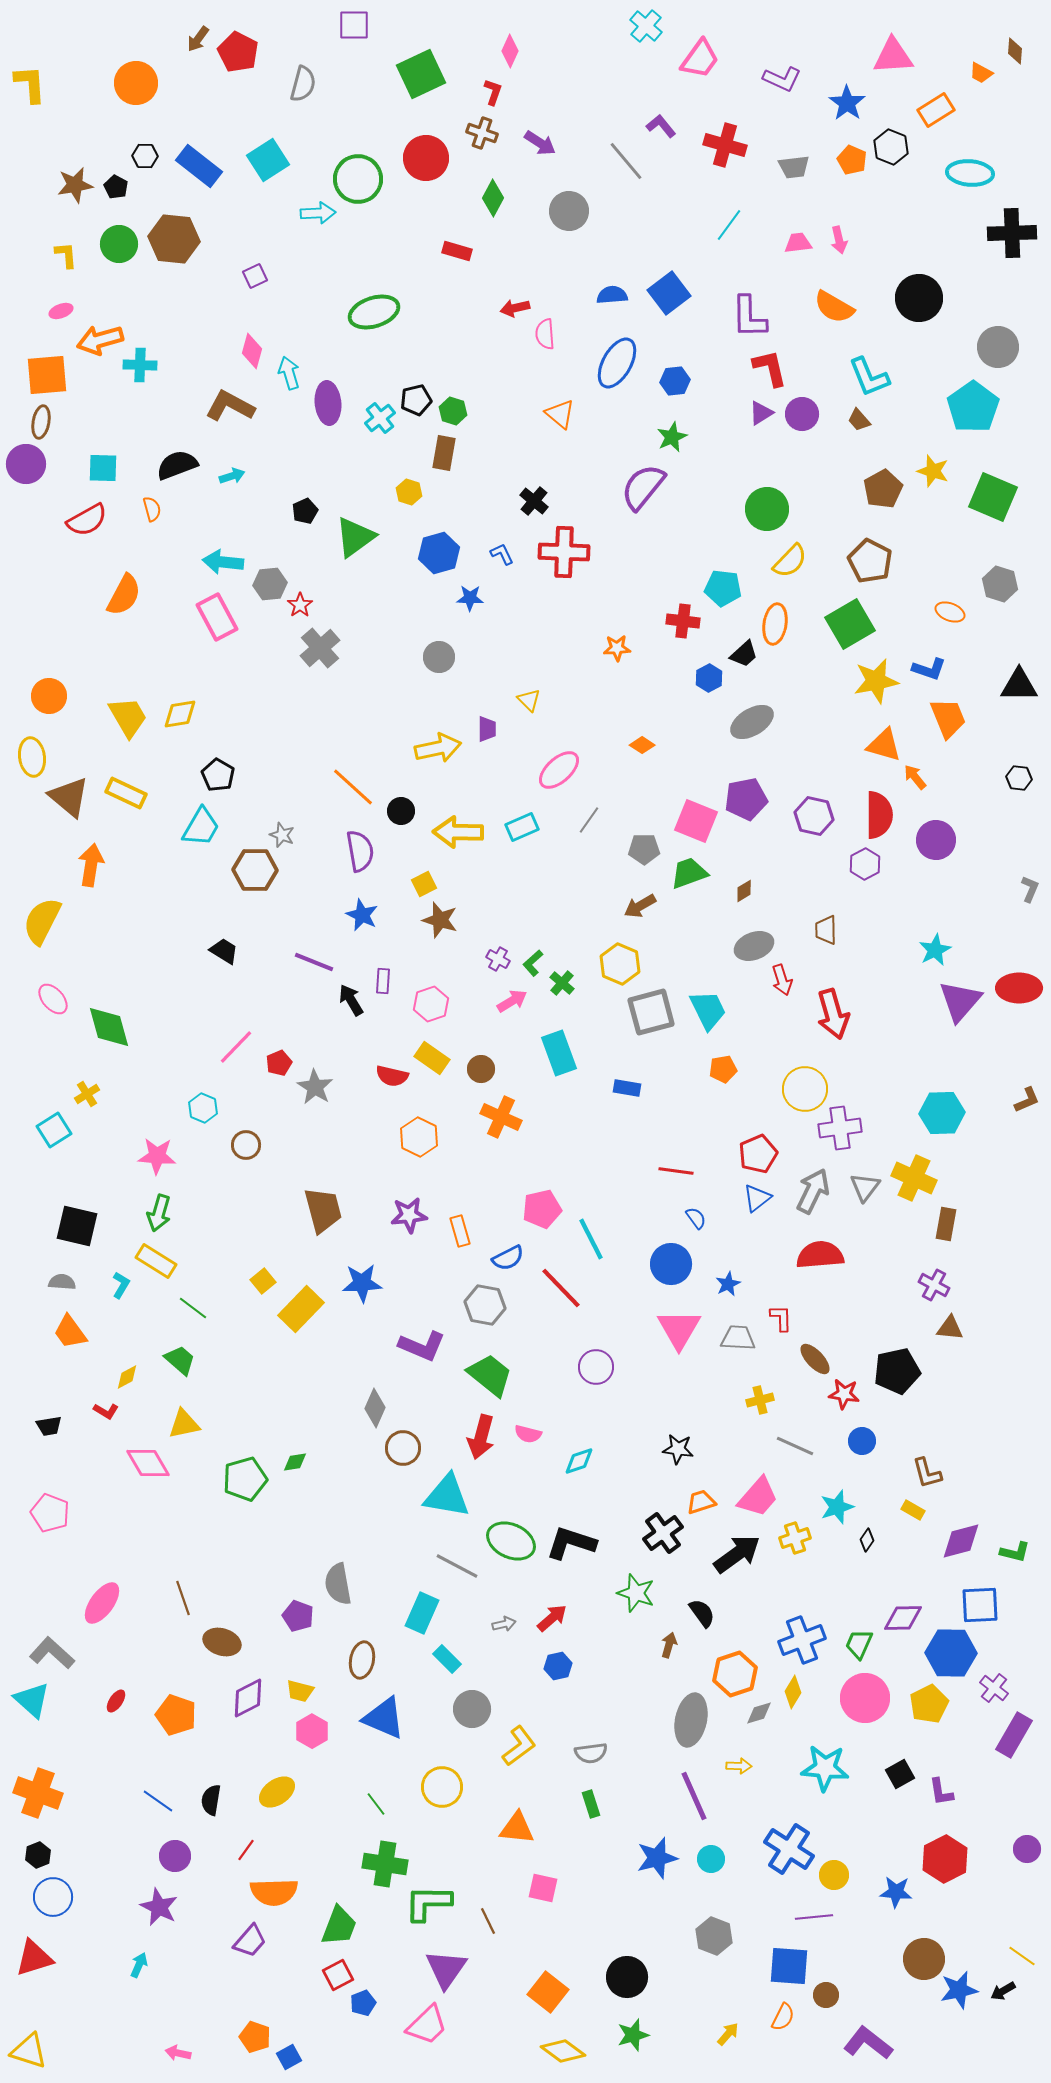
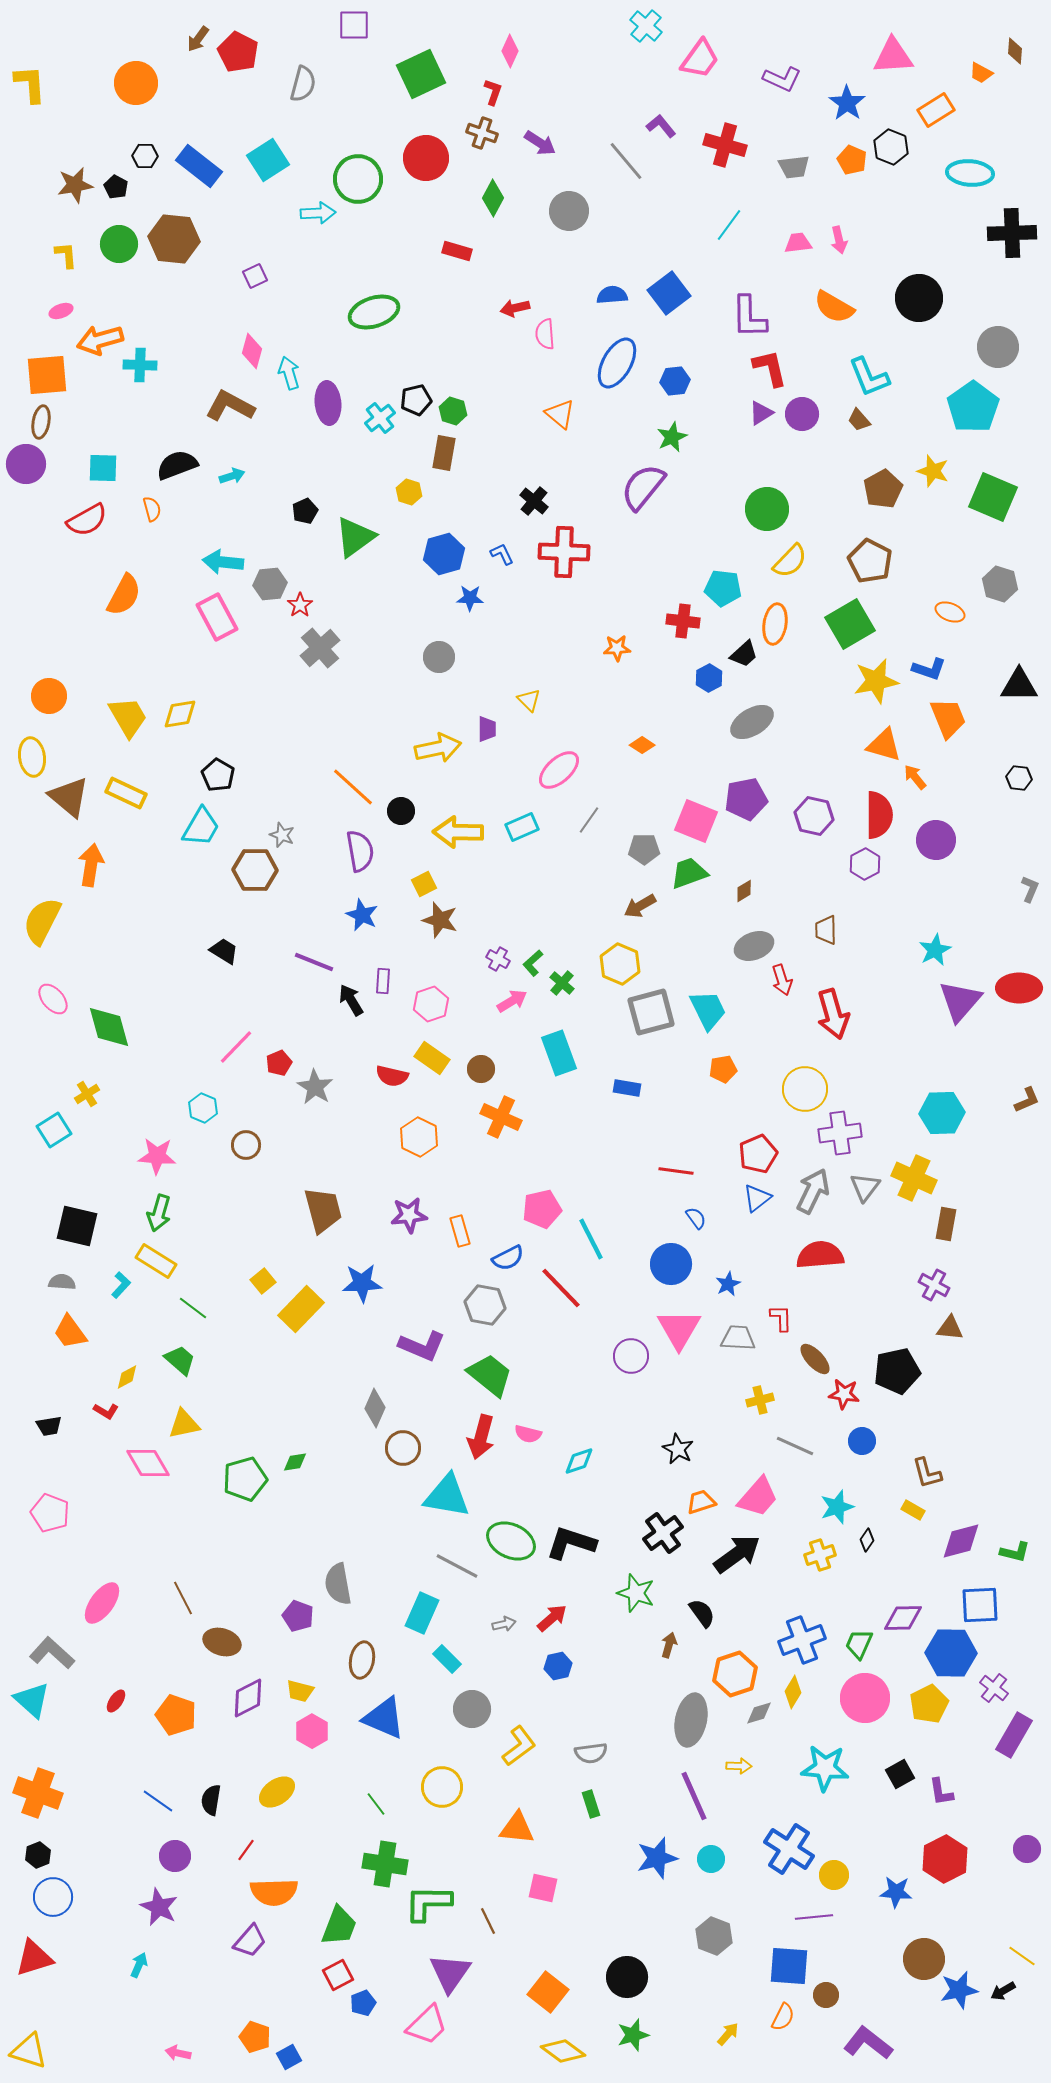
blue hexagon at (439, 553): moved 5 px right, 1 px down
purple cross at (840, 1128): moved 5 px down
cyan L-shape at (121, 1285): rotated 12 degrees clockwise
purple circle at (596, 1367): moved 35 px right, 11 px up
black star at (678, 1449): rotated 20 degrees clockwise
yellow cross at (795, 1538): moved 25 px right, 17 px down
brown line at (183, 1598): rotated 8 degrees counterclockwise
purple triangle at (446, 1969): moved 4 px right, 4 px down
